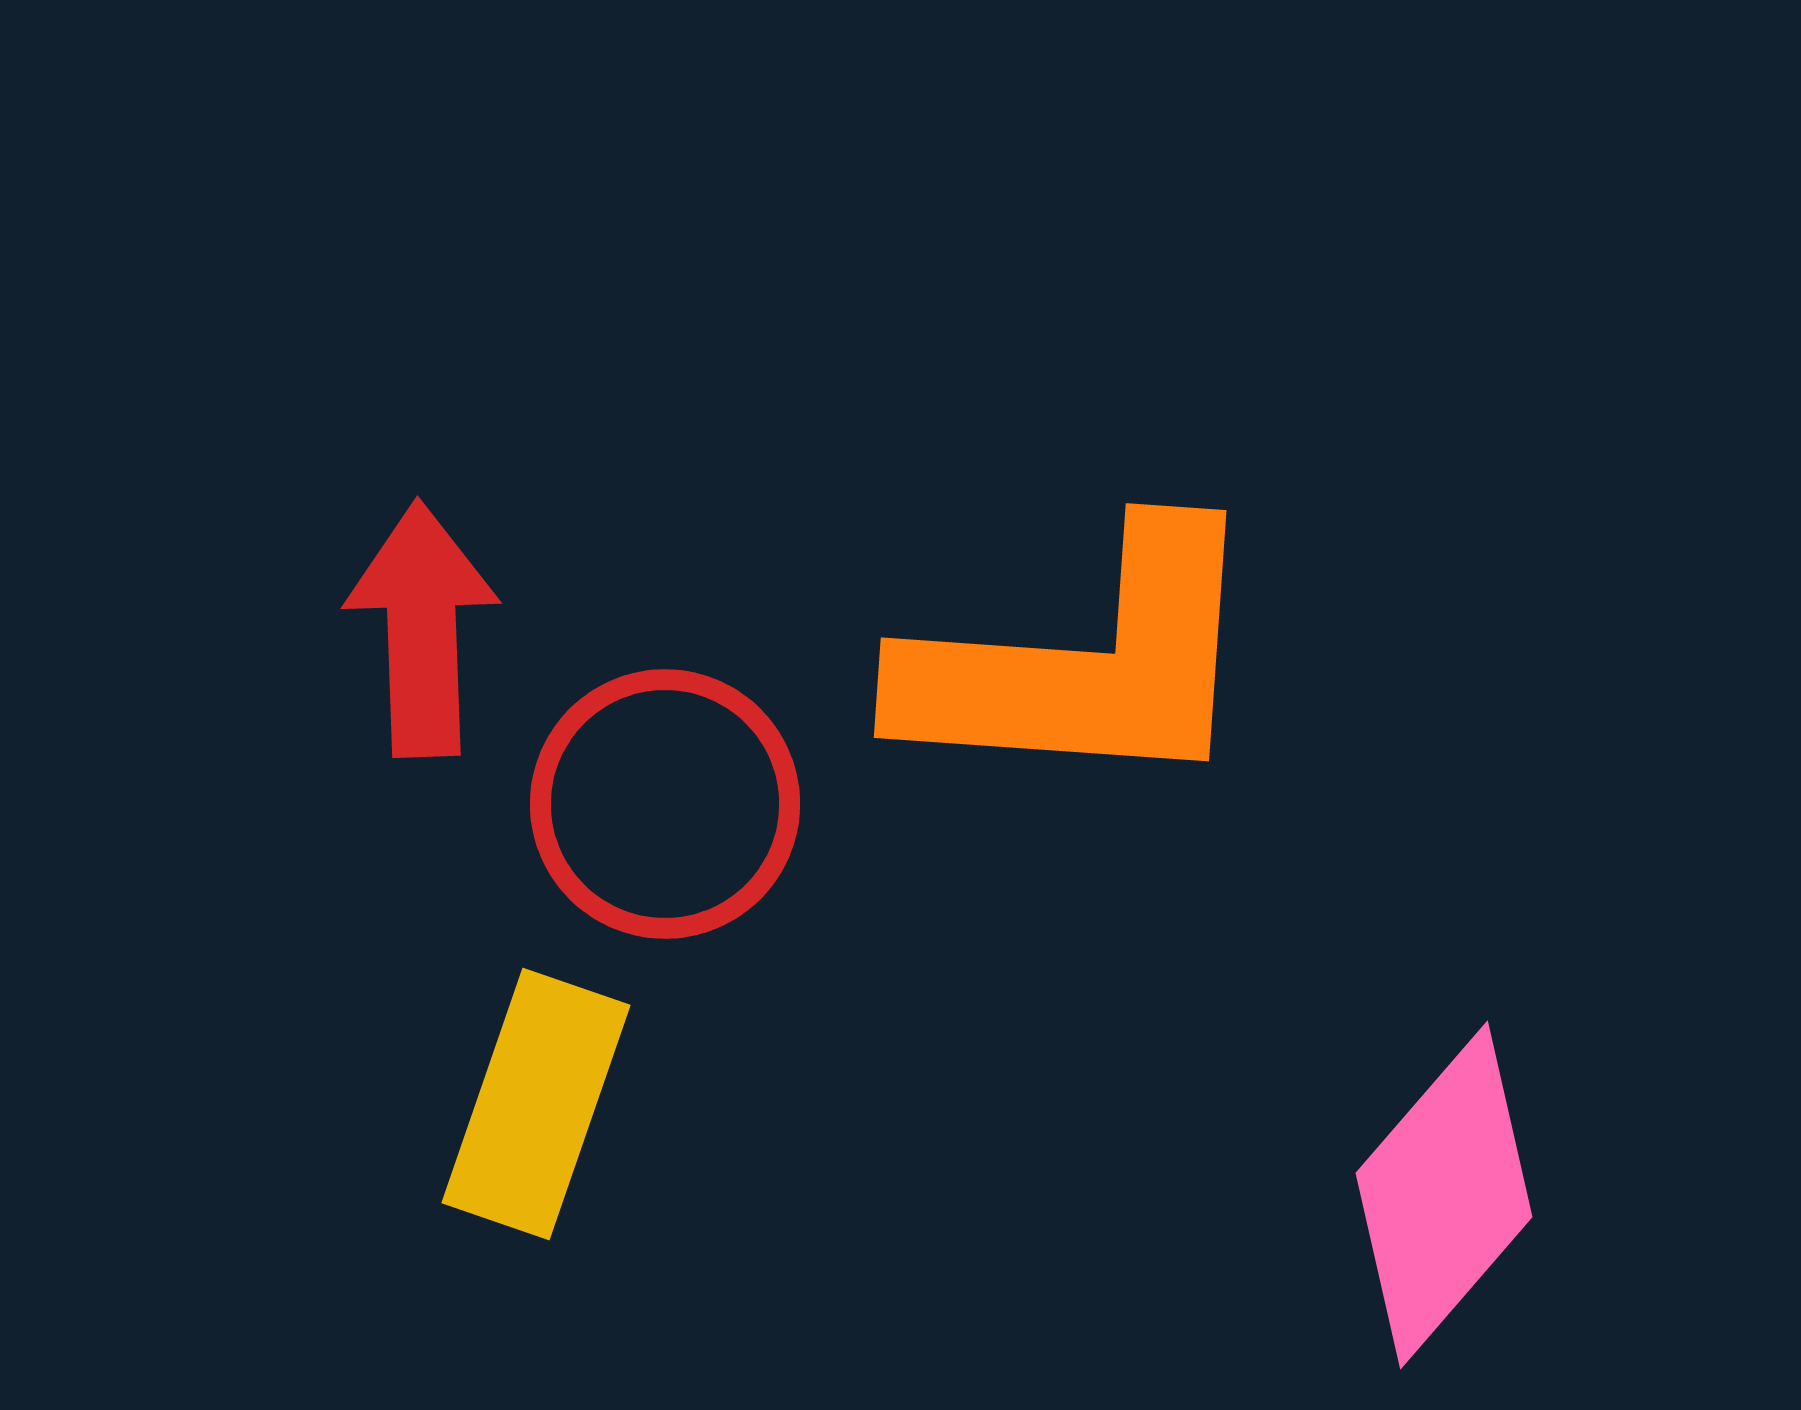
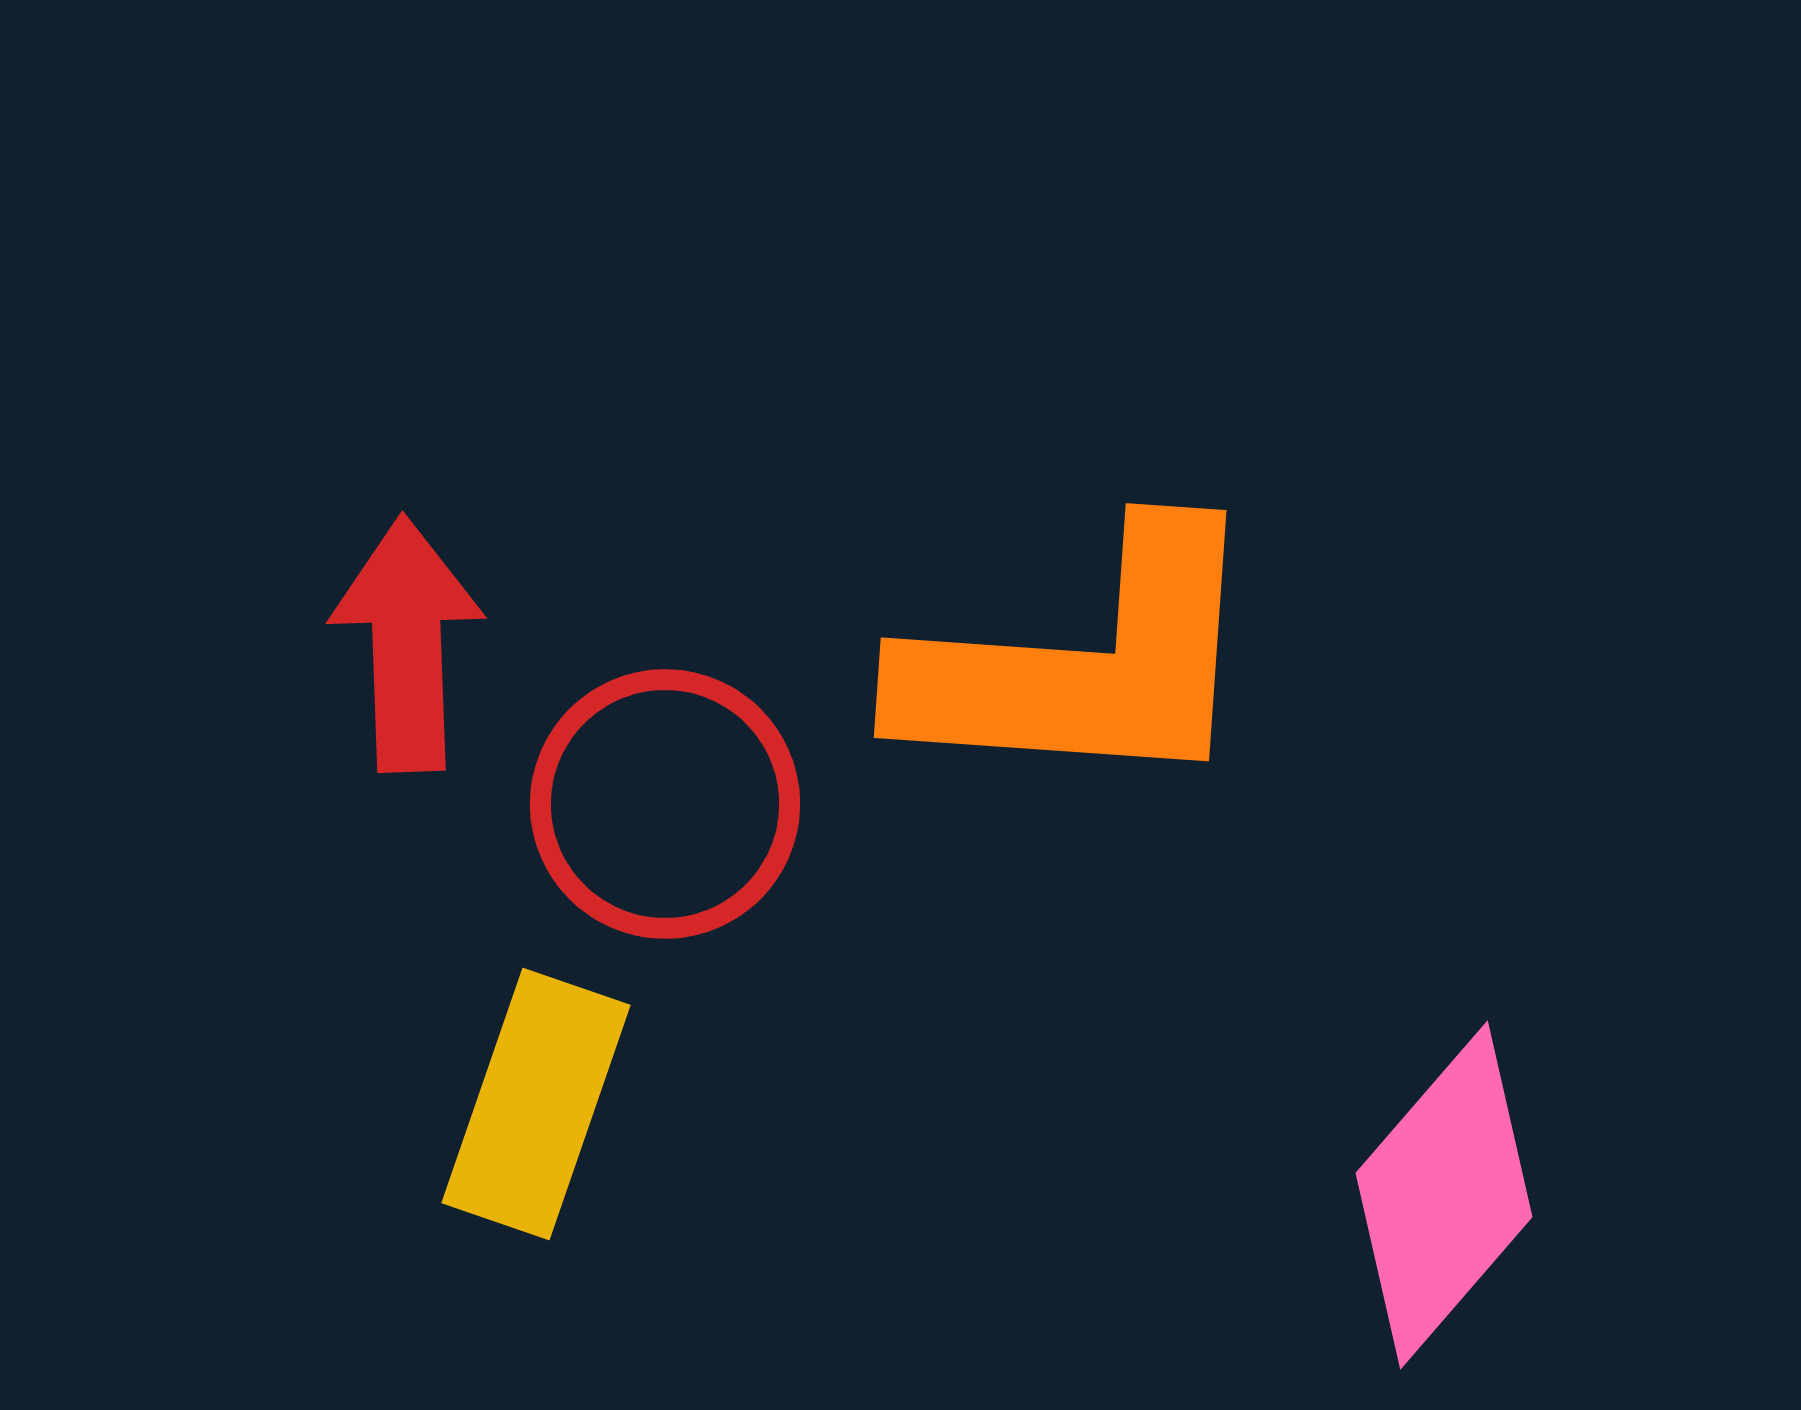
red arrow: moved 15 px left, 15 px down
